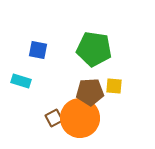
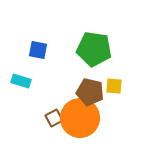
brown pentagon: rotated 16 degrees clockwise
